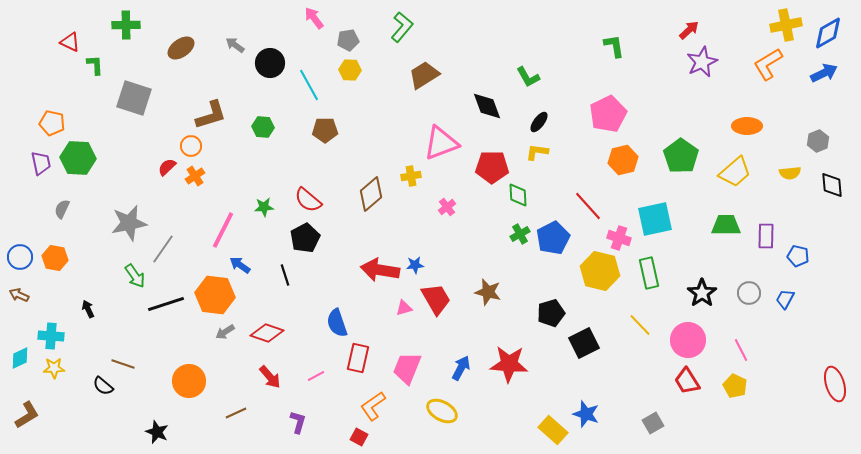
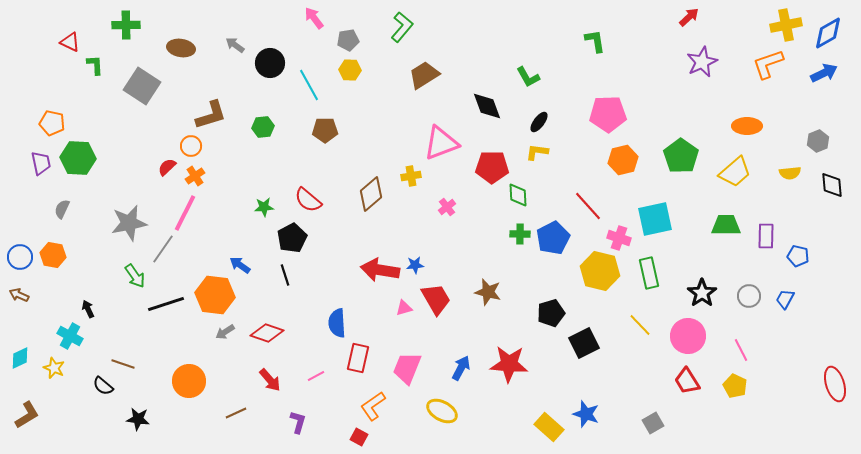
red arrow at (689, 30): moved 13 px up
green L-shape at (614, 46): moved 19 px left, 5 px up
brown ellipse at (181, 48): rotated 44 degrees clockwise
orange L-shape at (768, 64): rotated 12 degrees clockwise
gray square at (134, 98): moved 8 px right, 12 px up; rotated 15 degrees clockwise
pink pentagon at (608, 114): rotated 24 degrees clockwise
green hexagon at (263, 127): rotated 10 degrees counterclockwise
pink line at (223, 230): moved 38 px left, 17 px up
green cross at (520, 234): rotated 30 degrees clockwise
black pentagon at (305, 238): moved 13 px left
orange hexagon at (55, 258): moved 2 px left, 3 px up
gray circle at (749, 293): moved 3 px down
blue semicircle at (337, 323): rotated 16 degrees clockwise
cyan cross at (51, 336): moved 19 px right; rotated 25 degrees clockwise
pink circle at (688, 340): moved 4 px up
yellow star at (54, 368): rotated 25 degrees clockwise
red arrow at (270, 377): moved 3 px down
yellow rectangle at (553, 430): moved 4 px left, 3 px up
black star at (157, 432): moved 19 px left, 13 px up; rotated 15 degrees counterclockwise
